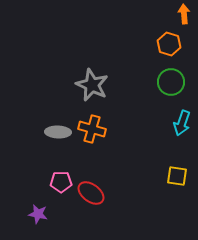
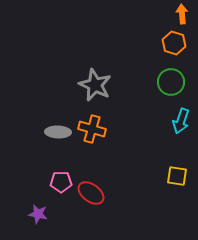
orange arrow: moved 2 px left
orange hexagon: moved 5 px right, 1 px up
gray star: moved 3 px right
cyan arrow: moved 1 px left, 2 px up
